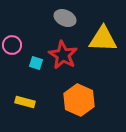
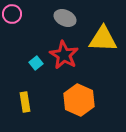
pink circle: moved 31 px up
red star: moved 1 px right
cyan square: rotated 32 degrees clockwise
yellow rectangle: rotated 66 degrees clockwise
